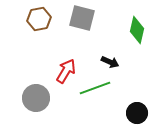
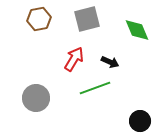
gray square: moved 5 px right, 1 px down; rotated 28 degrees counterclockwise
green diamond: rotated 36 degrees counterclockwise
red arrow: moved 8 px right, 12 px up
black circle: moved 3 px right, 8 px down
